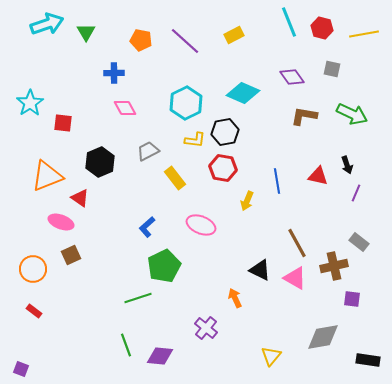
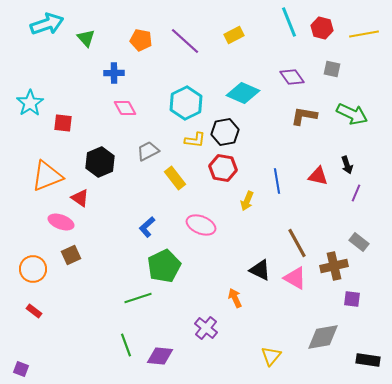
green triangle at (86, 32): moved 6 px down; rotated 12 degrees counterclockwise
